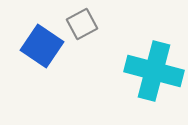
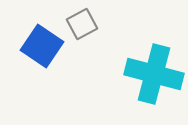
cyan cross: moved 3 px down
